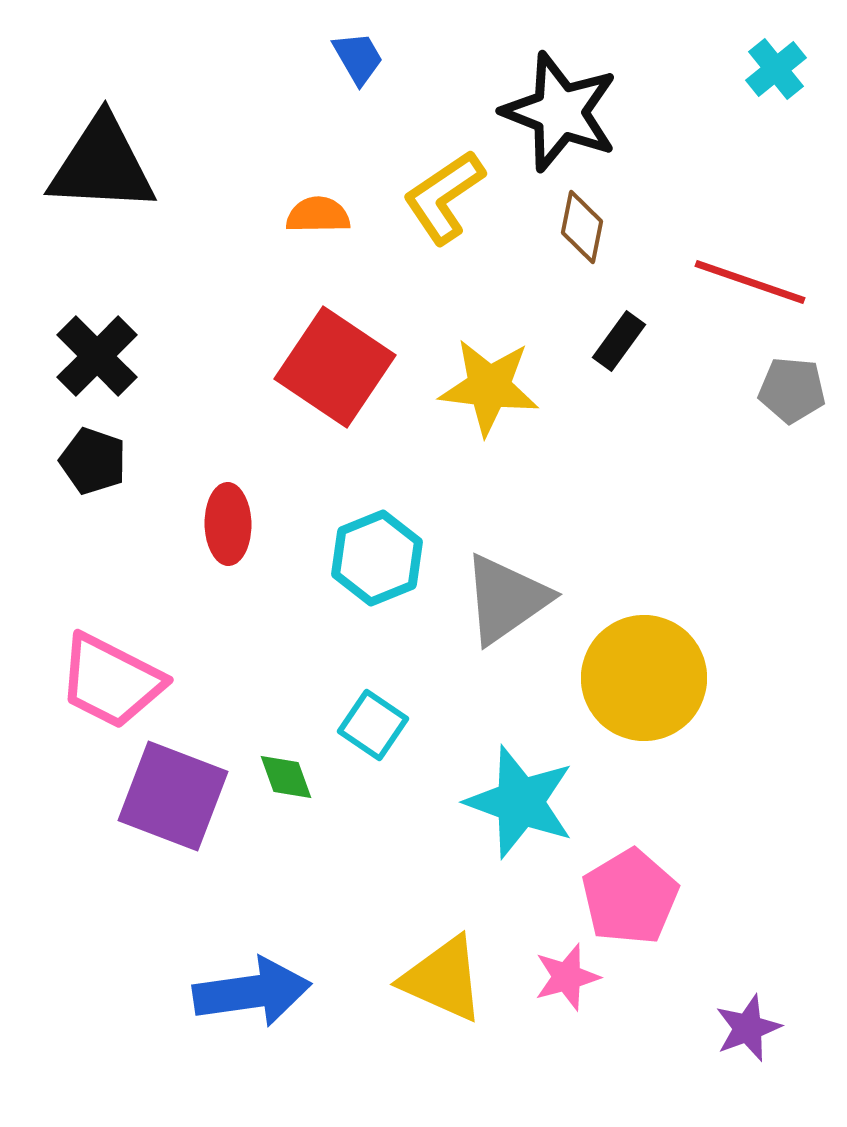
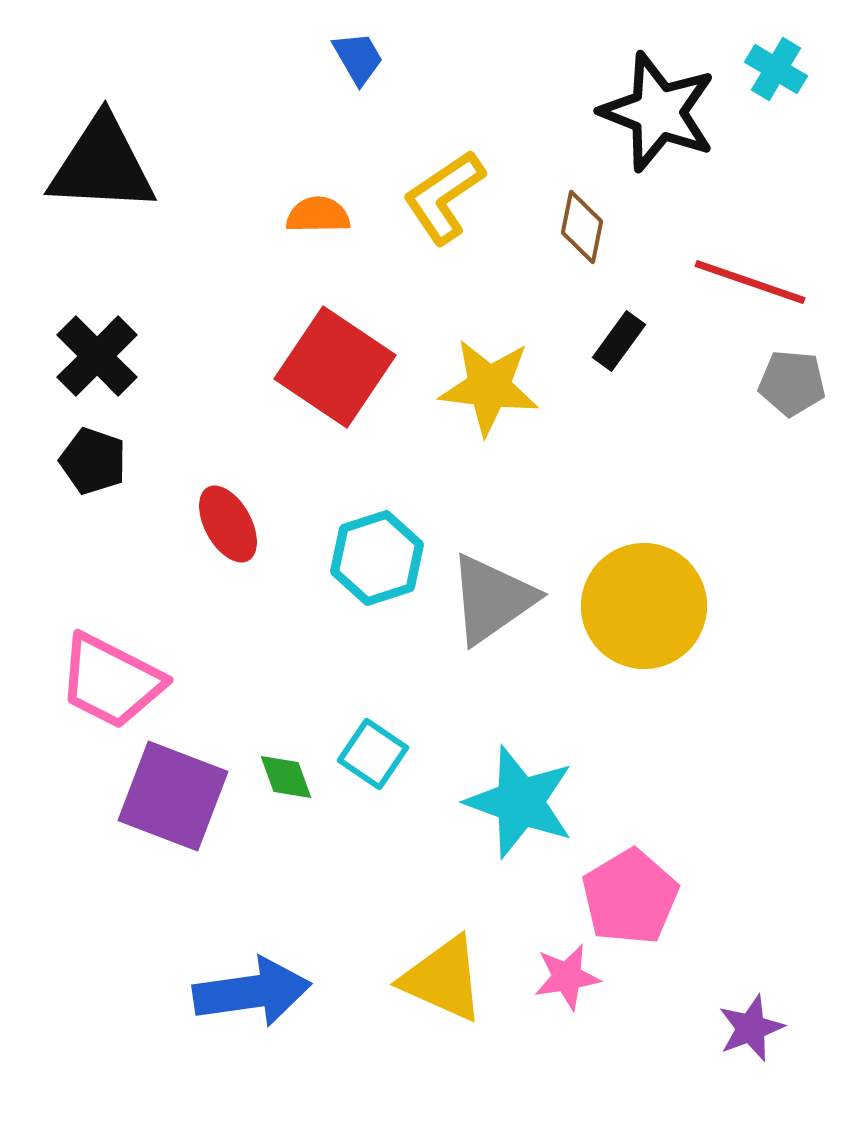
cyan cross: rotated 20 degrees counterclockwise
black star: moved 98 px right
gray pentagon: moved 7 px up
red ellipse: rotated 28 degrees counterclockwise
cyan hexagon: rotated 4 degrees clockwise
gray triangle: moved 14 px left
yellow circle: moved 72 px up
cyan square: moved 29 px down
pink star: rotated 6 degrees clockwise
purple star: moved 3 px right
